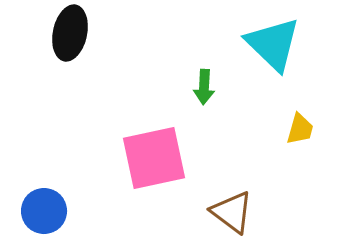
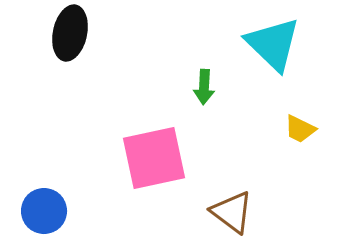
yellow trapezoid: rotated 100 degrees clockwise
